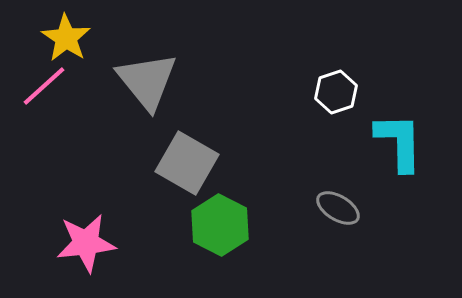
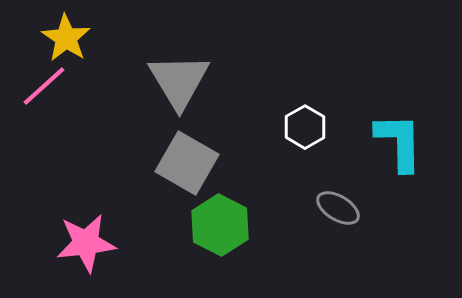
gray triangle: moved 32 px right; rotated 8 degrees clockwise
white hexagon: moved 31 px left, 35 px down; rotated 12 degrees counterclockwise
